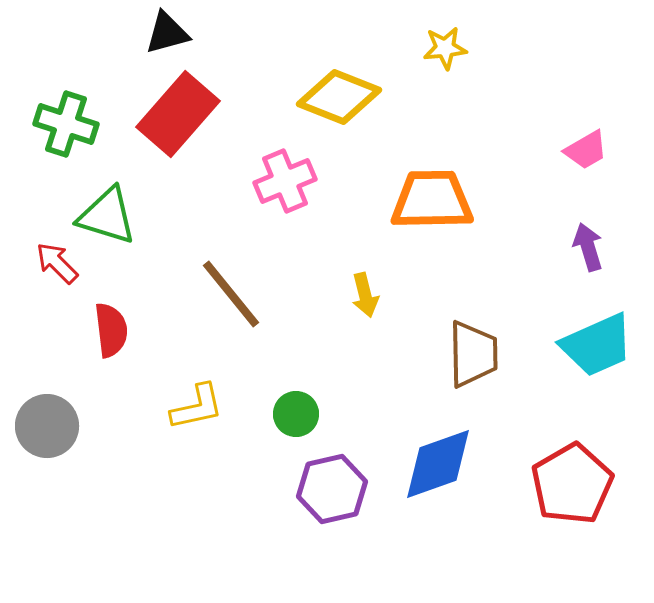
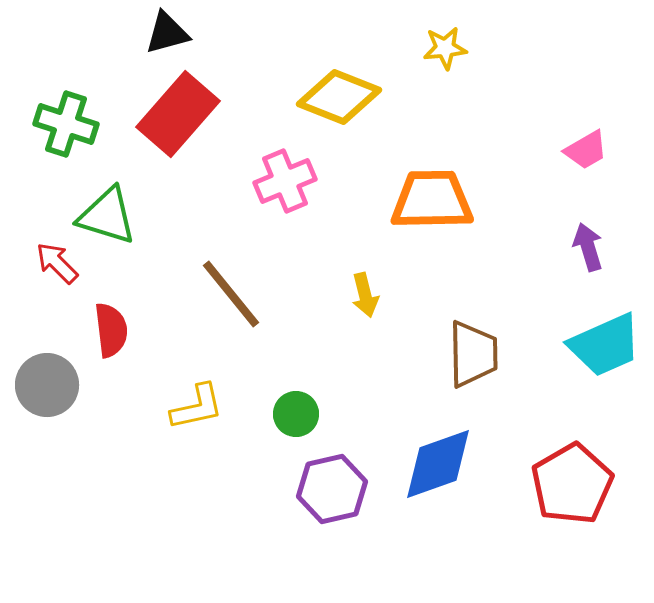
cyan trapezoid: moved 8 px right
gray circle: moved 41 px up
